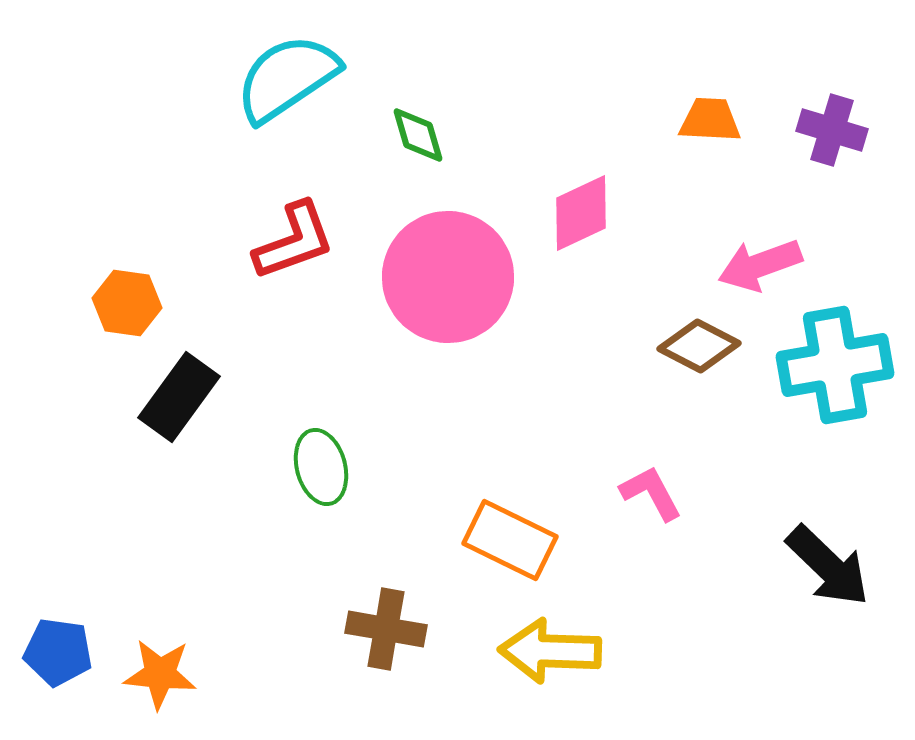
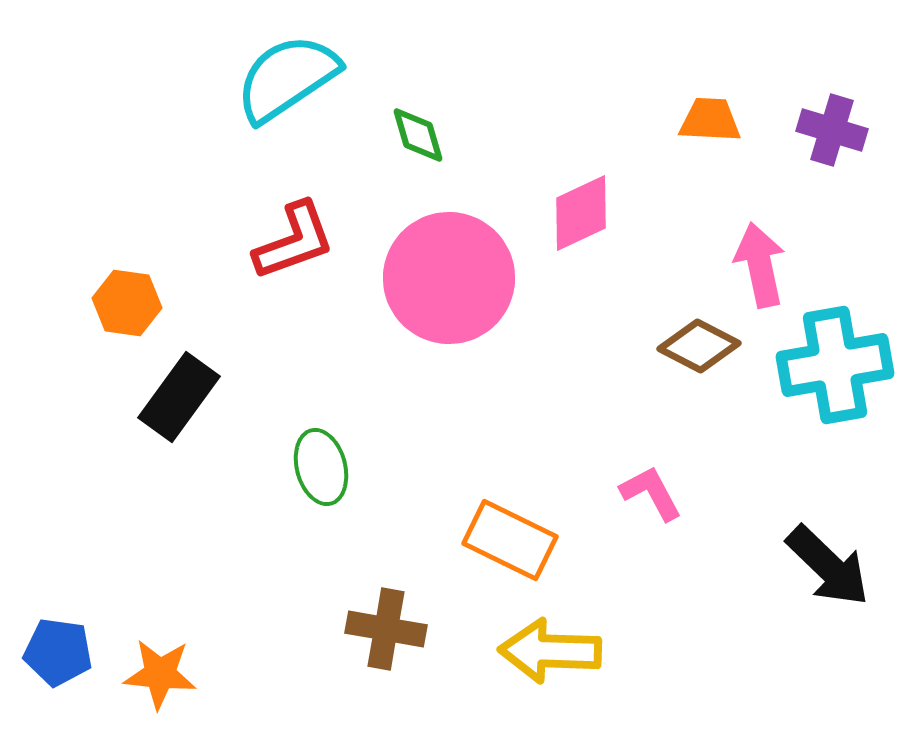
pink arrow: rotated 98 degrees clockwise
pink circle: moved 1 px right, 1 px down
